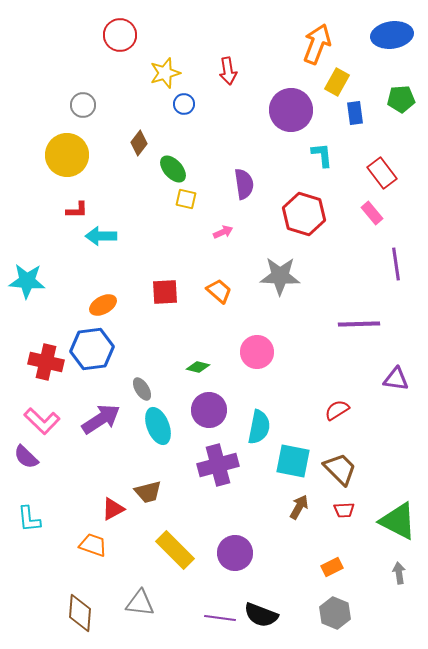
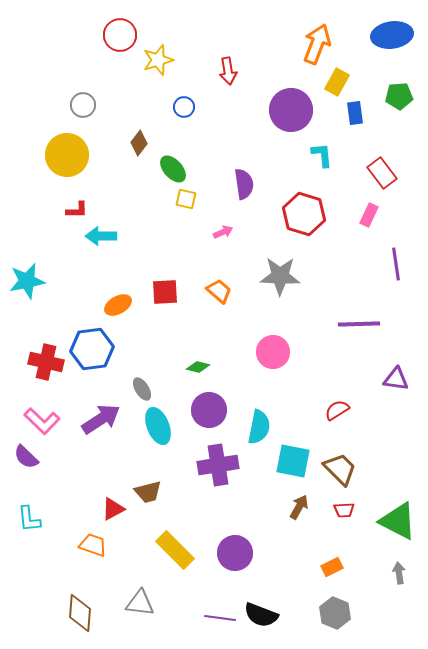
yellow star at (165, 73): moved 7 px left, 13 px up
green pentagon at (401, 99): moved 2 px left, 3 px up
blue circle at (184, 104): moved 3 px down
pink rectangle at (372, 213): moved 3 px left, 2 px down; rotated 65 degrees clockwise
cyan star at (27, 281): rotated 15 degrees counterclockwise
orange ellipse at (103, 305): moved 15 px right
pink circle at (257, 352): moved 16 px right
purple cross at (218, 465): rotated 6 degrees clockwise
